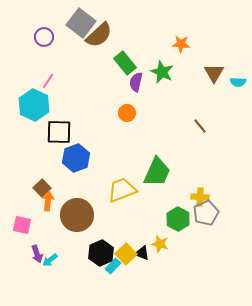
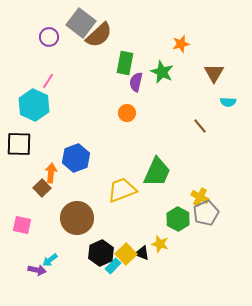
purple circle: moved 5 px right
orange star: rotated 18 degrees counterclockwise
green rectangle: rotated 50 degrees clockwise
cyan semicircle: moved 10 px left, 20 px down
black square: moved 40 px left, 12 px down
yellow cross: rotated 24 degrees clockwise
orange arrow: moved 3 px right, 28 px up
brown circle: moved 3 px down
purple arrow: moved 16 px down; rotated 60 degrees counterclockwise
